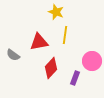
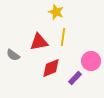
yellow line: moved 2 px left, 2 px down
pink circle: moved 1 px left
red diamond: rotated 25 degrees clockwise
purple rectangle: rotated 24 degrees clockwise
